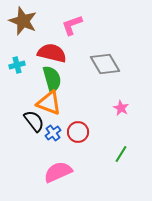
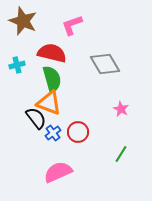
pink star: moved 1 px down
black semicircle: moved 2 px right, 3 px up
